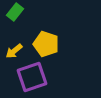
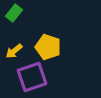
green rectangle: moved 1 px left, 1 px down
yellow pentagon: moved 2 px right, 3 px down
